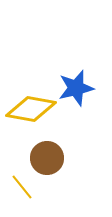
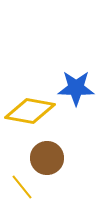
blue star: rotated 15 degrees clockwise
yellow diamond: moved 1 px left, 2 px down
